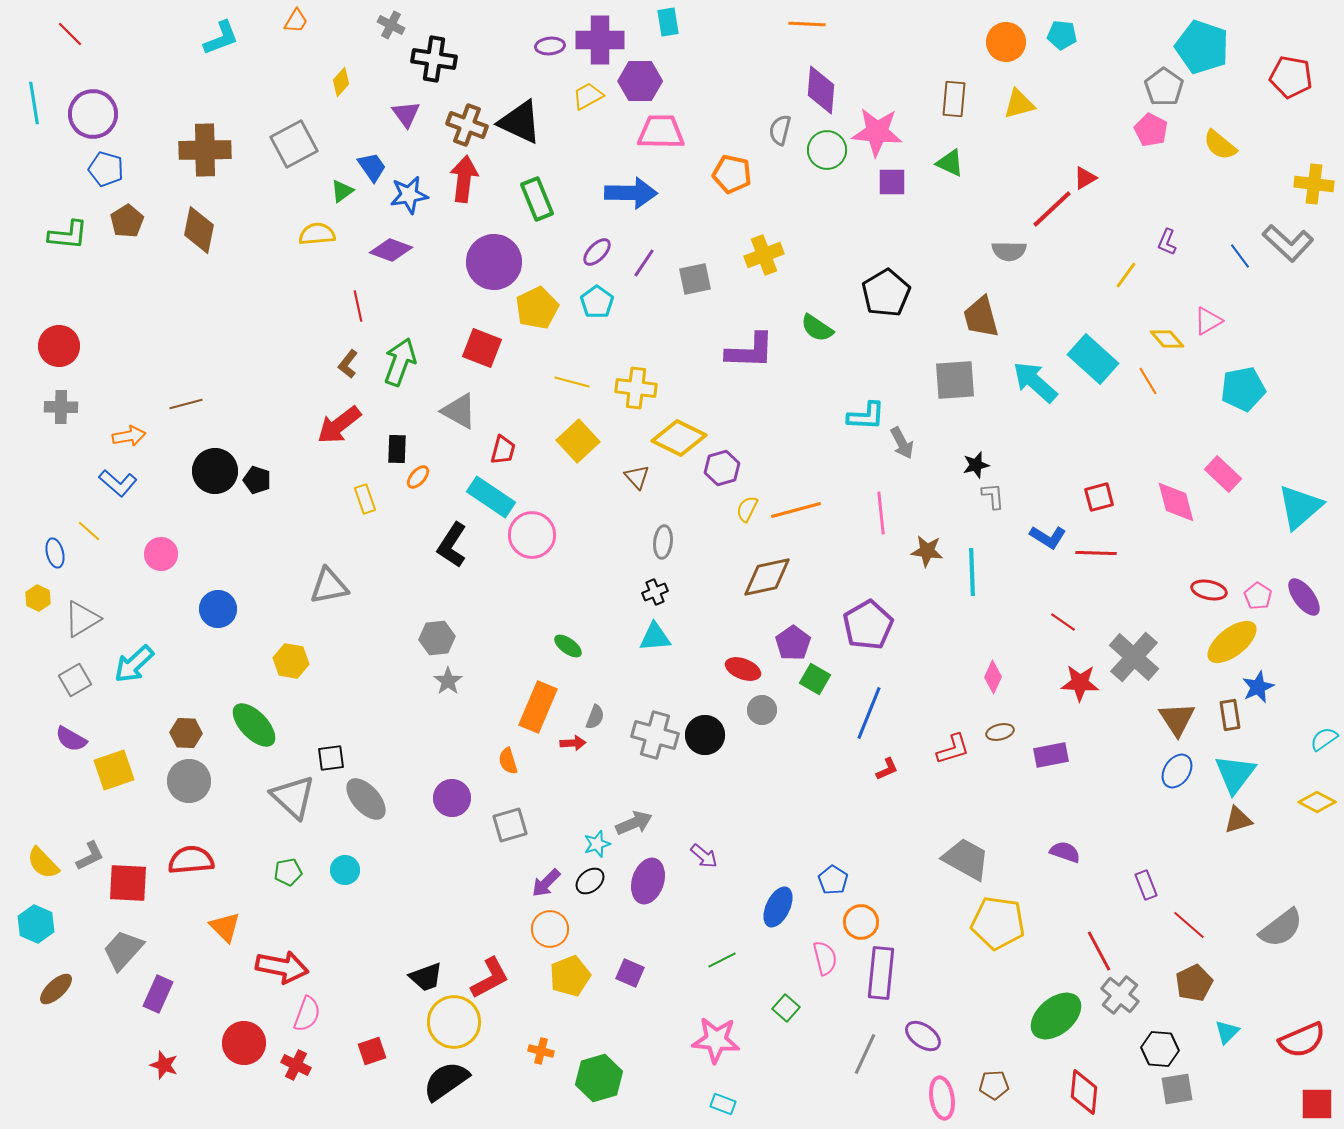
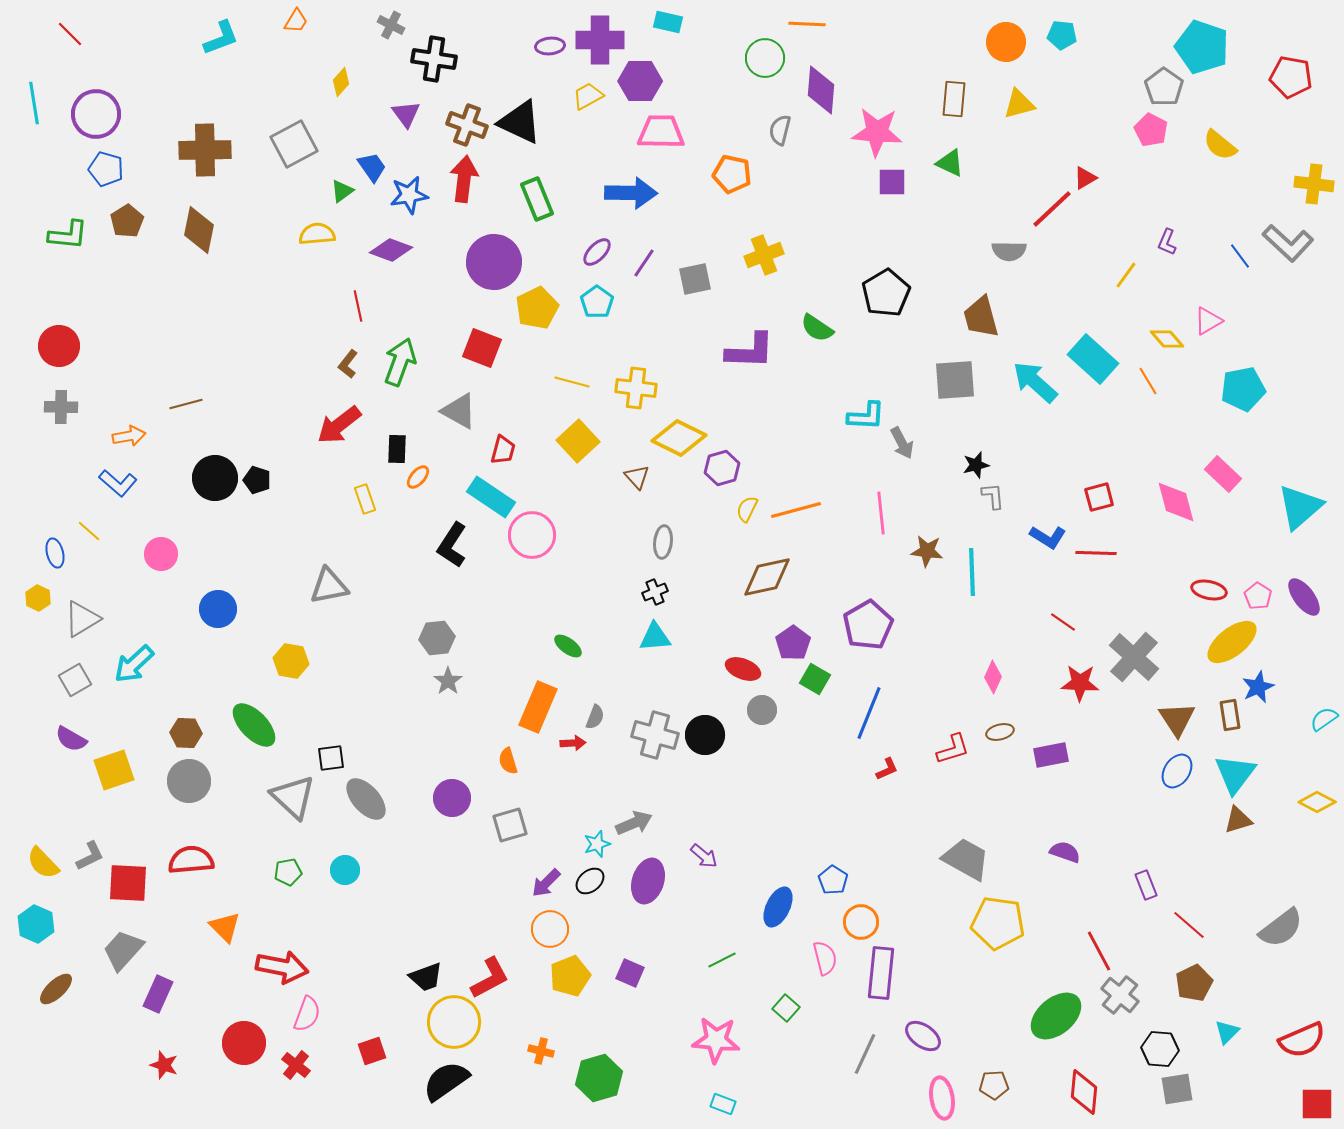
cyan rectangle at (668, 22): rotated 68 degrees counterclockwise
purple circle at (93, 114): moved 3 px right
green circle at (827, 150): moved 62 px left, 92 px up
black circle at (215, 471): moved 7 px down
cyan semicircle at (1324, 739): moved 20 px up
red cross at (296, 1065): rotated 12 degrees clockwise
